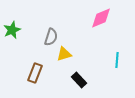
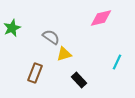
pink diamond: rotated 10 degrees clockwise
green star: moved 2 px up
gray semicircle: rotated 72 degrees counterclockwise
cyan line: moved 2 px down; rotated 21 degrees clockwise
